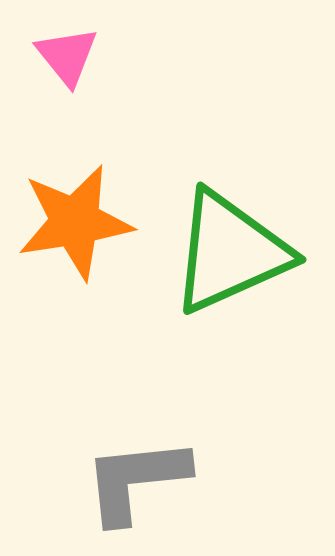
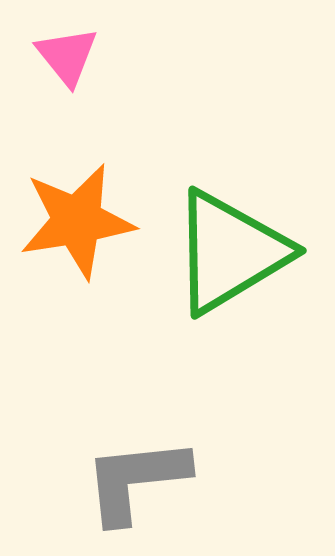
orange star: moved 2 px right, 1 px up
green triangle: rotated 7 degrees counterclockwise
